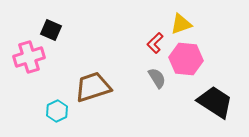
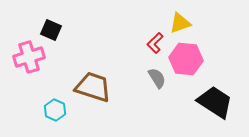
yellow triangle: moved 1 px left, 1 px up
brown trapezoid: rotated 36 degrees clockwise
cyan hexagon: moved 2 px left, 1 px up; rotated 10 degrees counterclockwise
